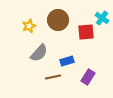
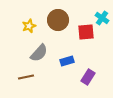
brown line: moved 27 px left
